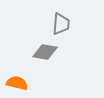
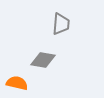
gray diamond: moved 2 px left, 8 px down
